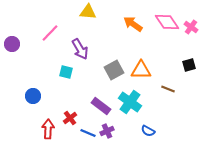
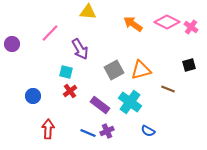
pink diamond: rotated 30 degrees counterclockwise
orange triangle: rotated 15 degrees counterclockwise
purple rectangle: moved 1 px left, 1 px up
red cross: moved 27 px up
